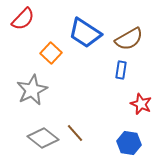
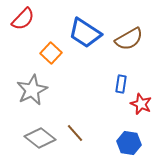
blue rectangle: moved 14 px down
gray diamond: moved 3 px left
